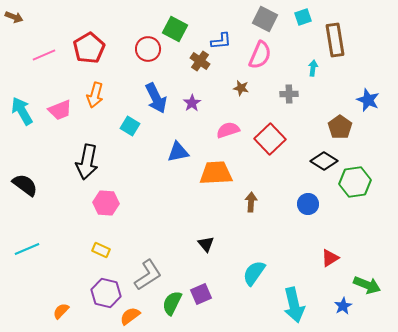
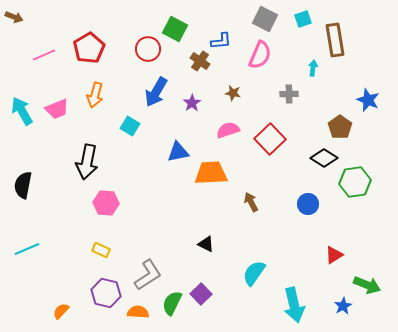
cyan square at (303, 17): moved 2 px down
brown star at (241, 88): moved 8 px left, 5 px down
blue arrow at (156, 98): moved 6 px up; rotated 56 degrees clockwise
pink trapezoid at (60, 110): moved 3 px left, 1 px up
black diamond at (324, 161): moved 3 px up
orange trapezoid at (216, 173): moved 5 px left
black semicircle at (25, 185): moved 2 px left; rotated 116 degrees counterclockwise
brown arrow at (251, 202): rotated 30 degrees counterclockwise
black triangle at (206, 244): rotated 24 degrees counterclockwise
red triangle at (330, 258): moved 4 px right, 3 px up
purple square at (201, 294): rotated 20 degrees counterclockwise
orange semicircle at (130, 316): moved 8 px right, 4 px up; rotated 40 degrees clockwise
